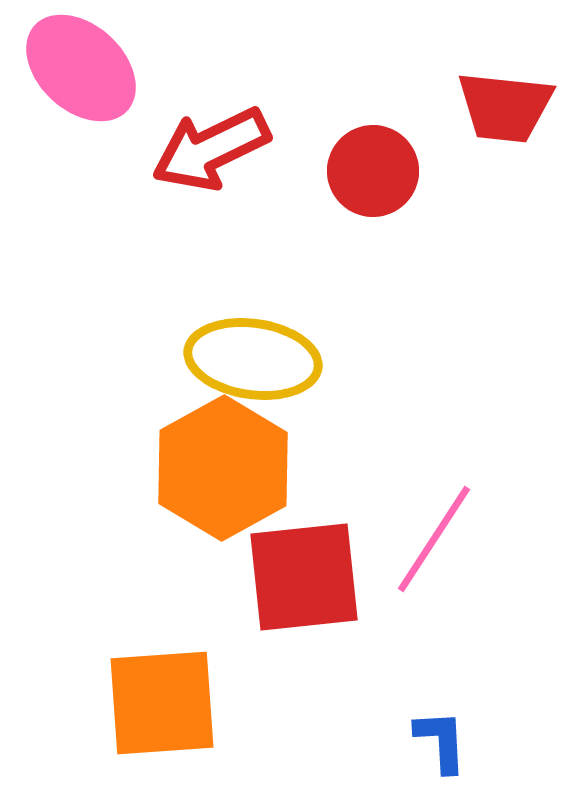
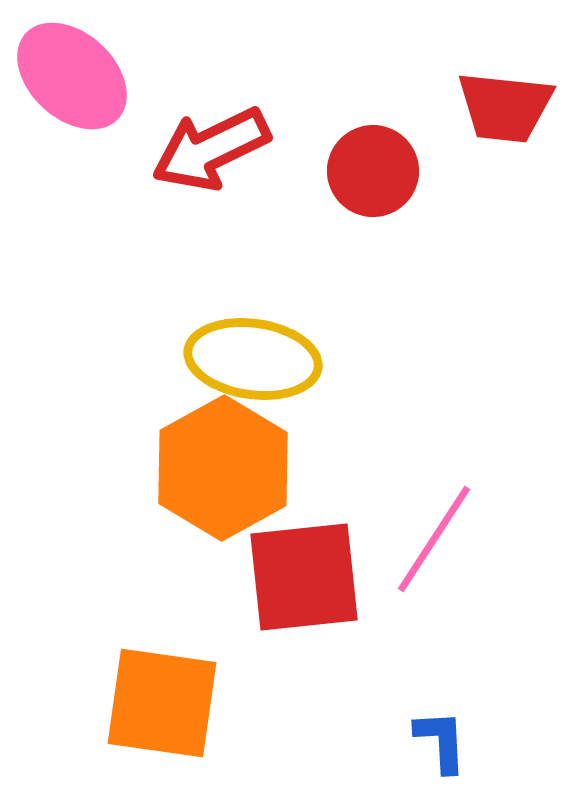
pink ellipse: moved 9 px left, 8 px down
orange square: rotated 12 degrees clockwise
